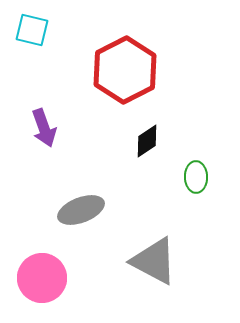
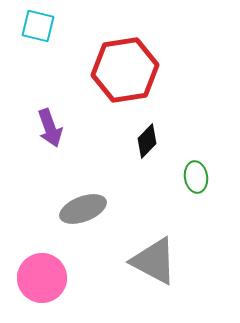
cyan square: moved 6 px right, 4 px up
red hexagon: rotated 18 degrees clockwise
purple arrow: moved 6 px right
black diamond: rotated 12 degrees counterclockwise
green ellipse: rotated 8 degrees counterclockwise
gray ellipse: moved 2 px right, 1 px up
